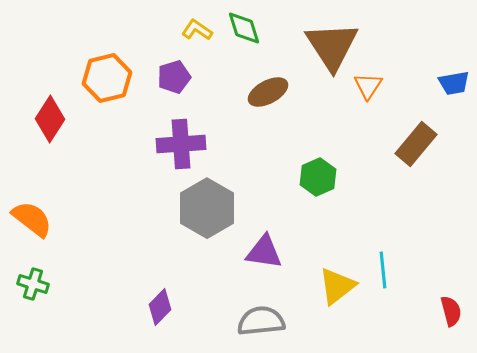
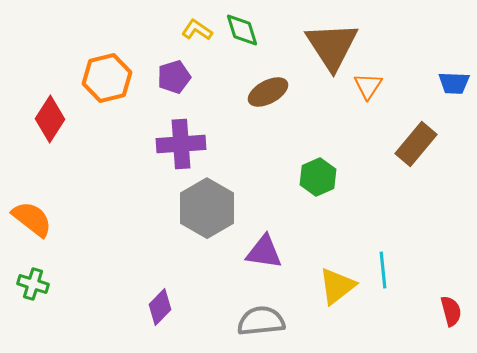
green diamond: moved 2 px left, 2 px down
blue trapezoid: rotated 12 degrees clockwise
